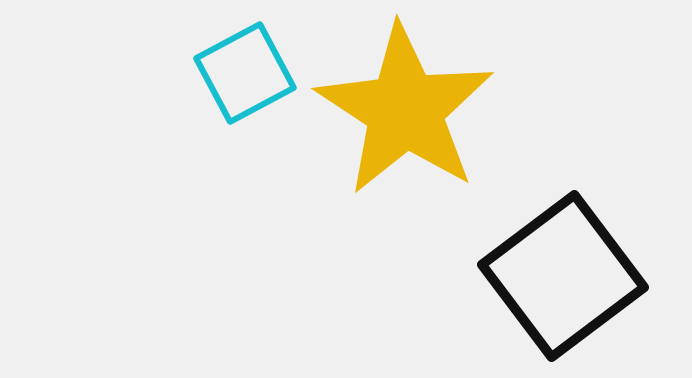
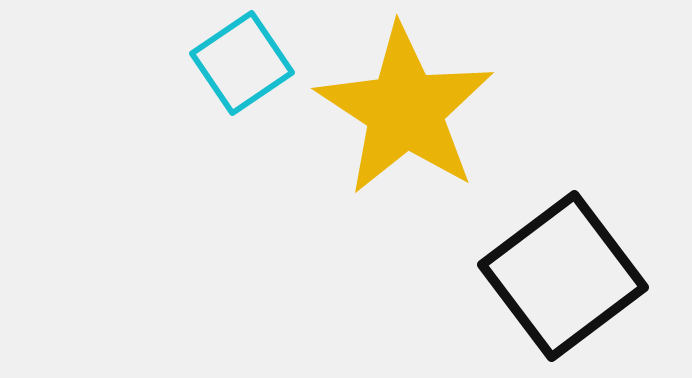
cyan square: moved 3 px left, 10 px up; rotated 6 degrees counterclockwise
